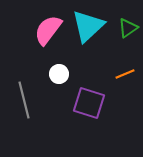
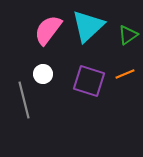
green triangle: moved 7 px down
white circle: moved 16 px left
purple square: moved 22 px up
